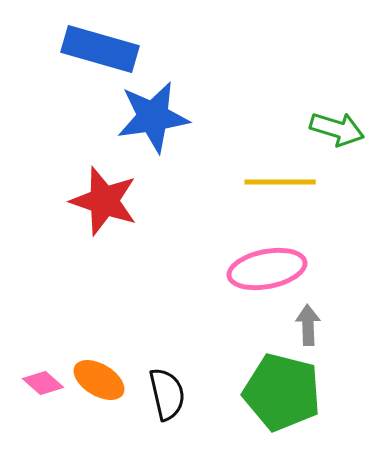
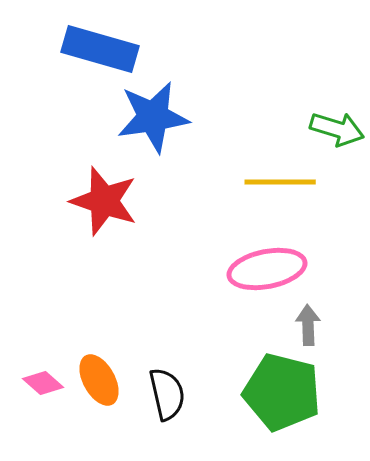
orange ellipse: rotated 30 degrees clockwise
